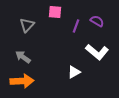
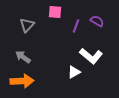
white L-shape: moved 6 px left, 4 px down
